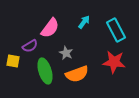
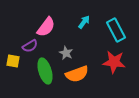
pink semicircle: moved 4 px left, 1 px up
